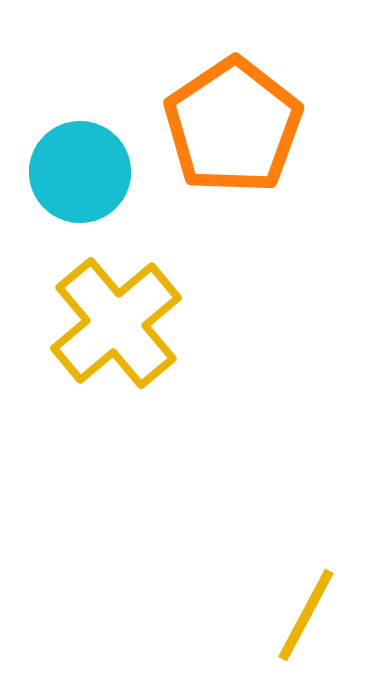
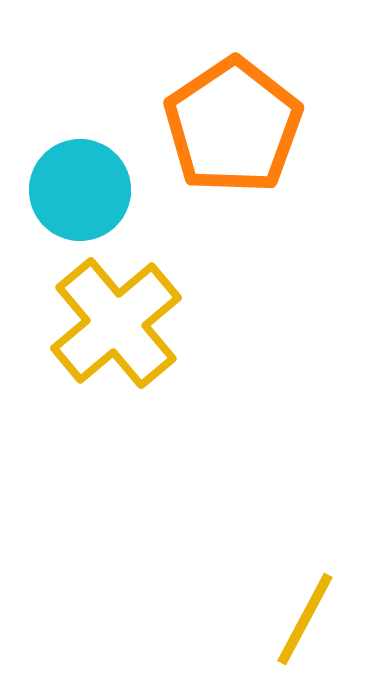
cyan circle: moved 18 px down
yellow line: moved 1 px left, 4 px down
